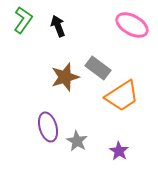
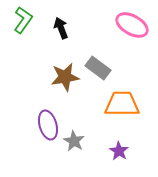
black arrow: moved 3 px right, 2 px down
brown star: rotated 8 degrees clockwise
orange trapezoid: moved 8 px down; rotated 147 degrees counterclockwise
purple ellipse: moved 2 px up
gray star: moved 3 px left
